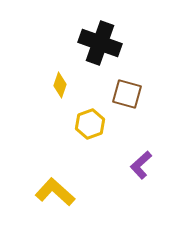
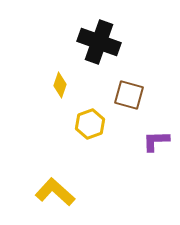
black cross: moved 1 px left, 1 px up
brown square: moved 2 px right, 1 px down
purple L-shape: moved 15 px right, 24 px up; rotated 40 degrees clockwise
